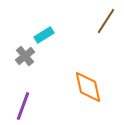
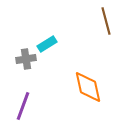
brown line: rotated 48 degrees counterclockwise
cyan rectangle: moved 3 px right, 9 px down
gray cross: moved 1 px right, 3 px down; rotated 30 degrees clockwise
